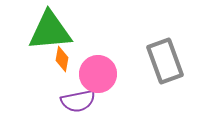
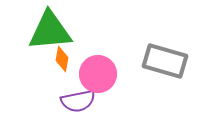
gray rectangle: rotated 54 degrees counterclockwise
